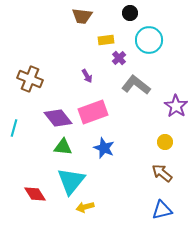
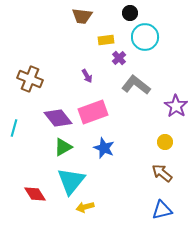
cyan circle: moved 4 px left, 3 px up
green triangle: rotated 36 degrees counterclockwise
